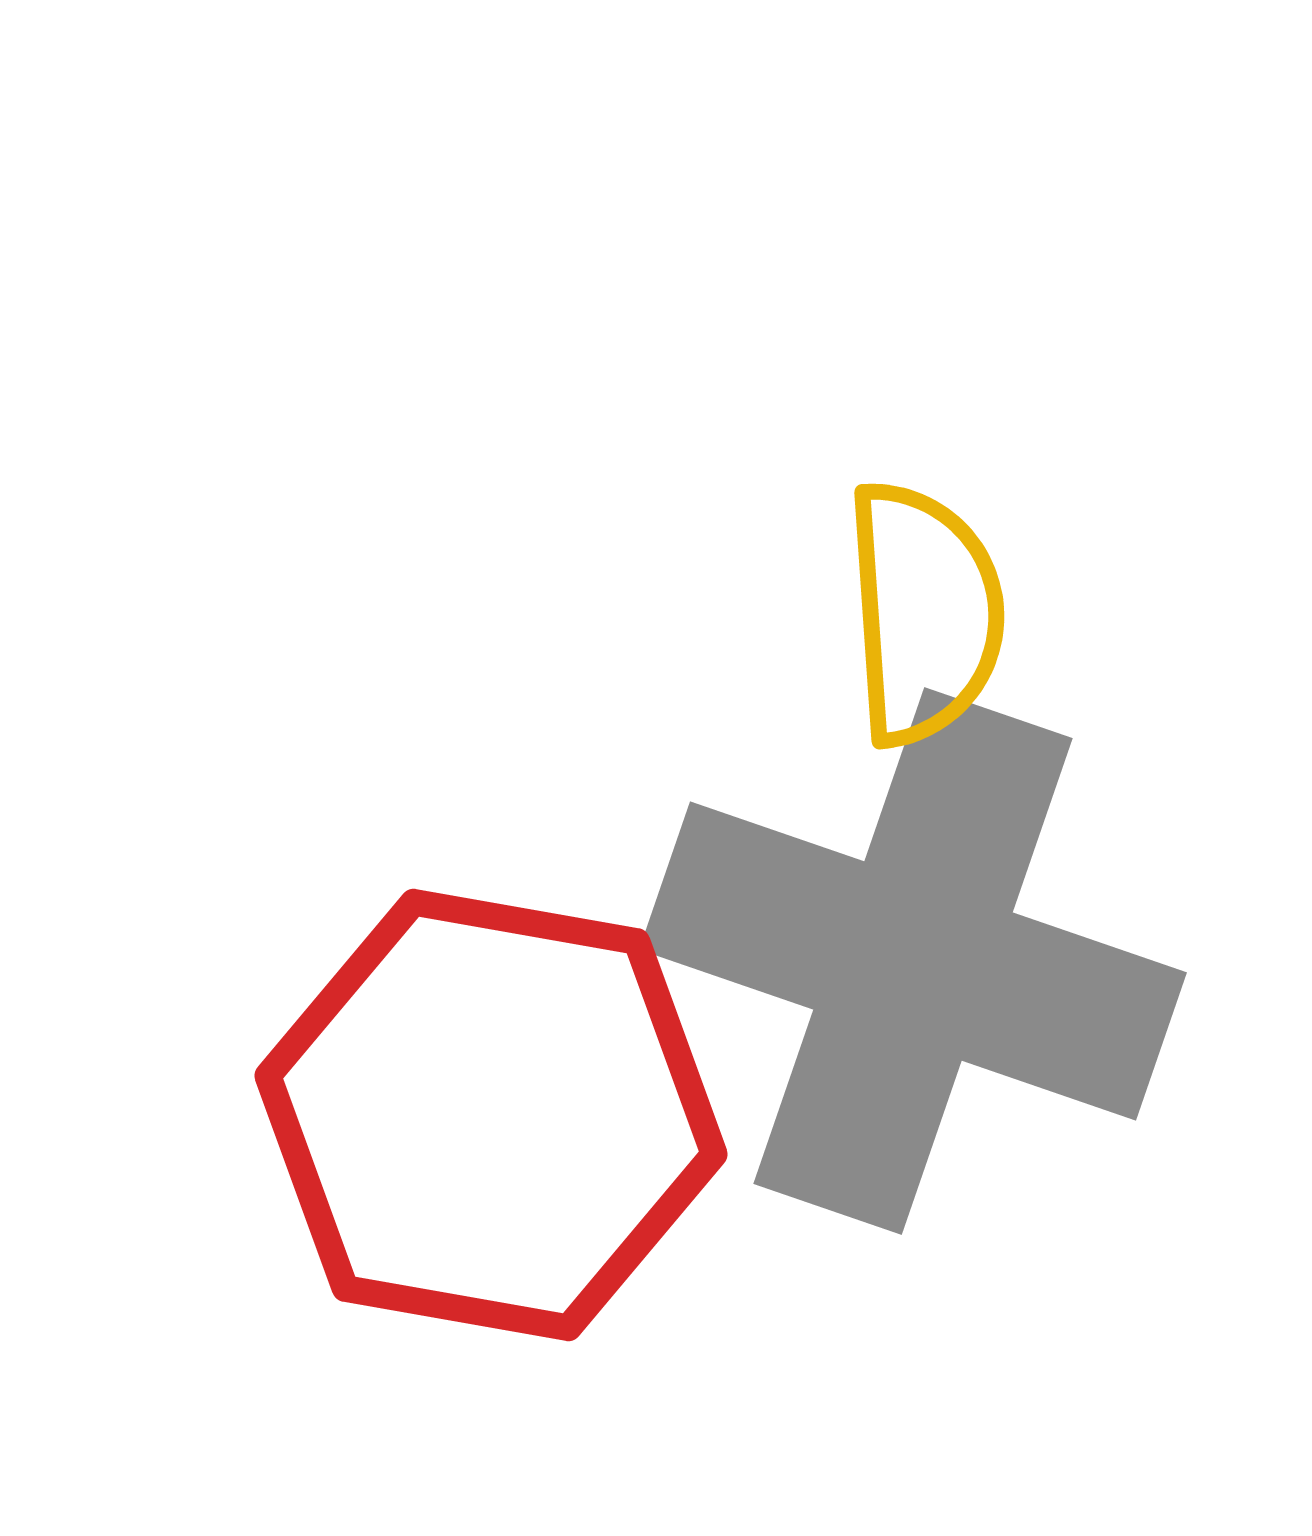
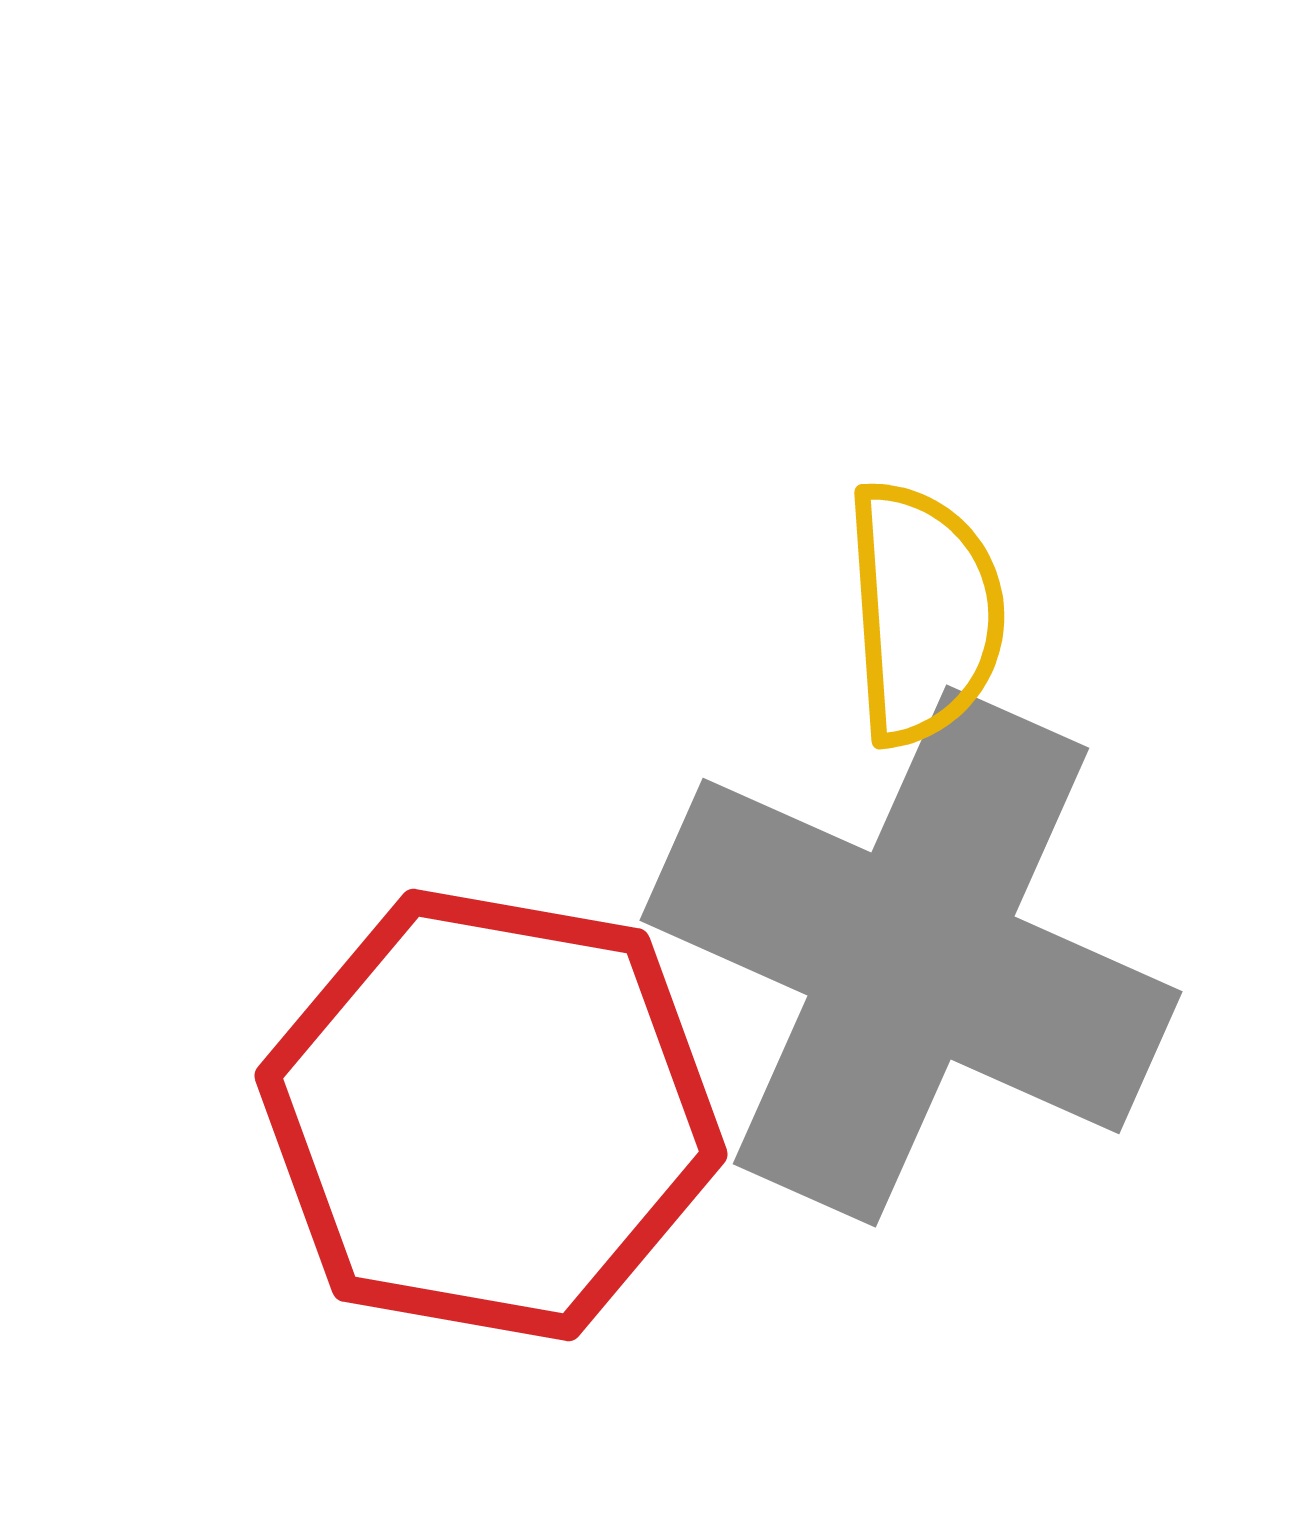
gray cross: moved 2 px left, 5 px up; rotated 5 degrees clockwise
